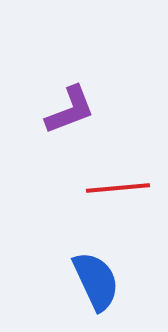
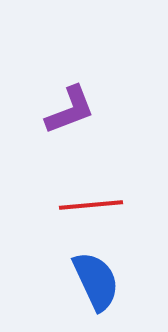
red line: moved 27 px left, 17 px down
